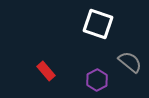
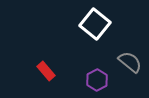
white square: moved 3 px left; rotated 20 degrees clockwise
